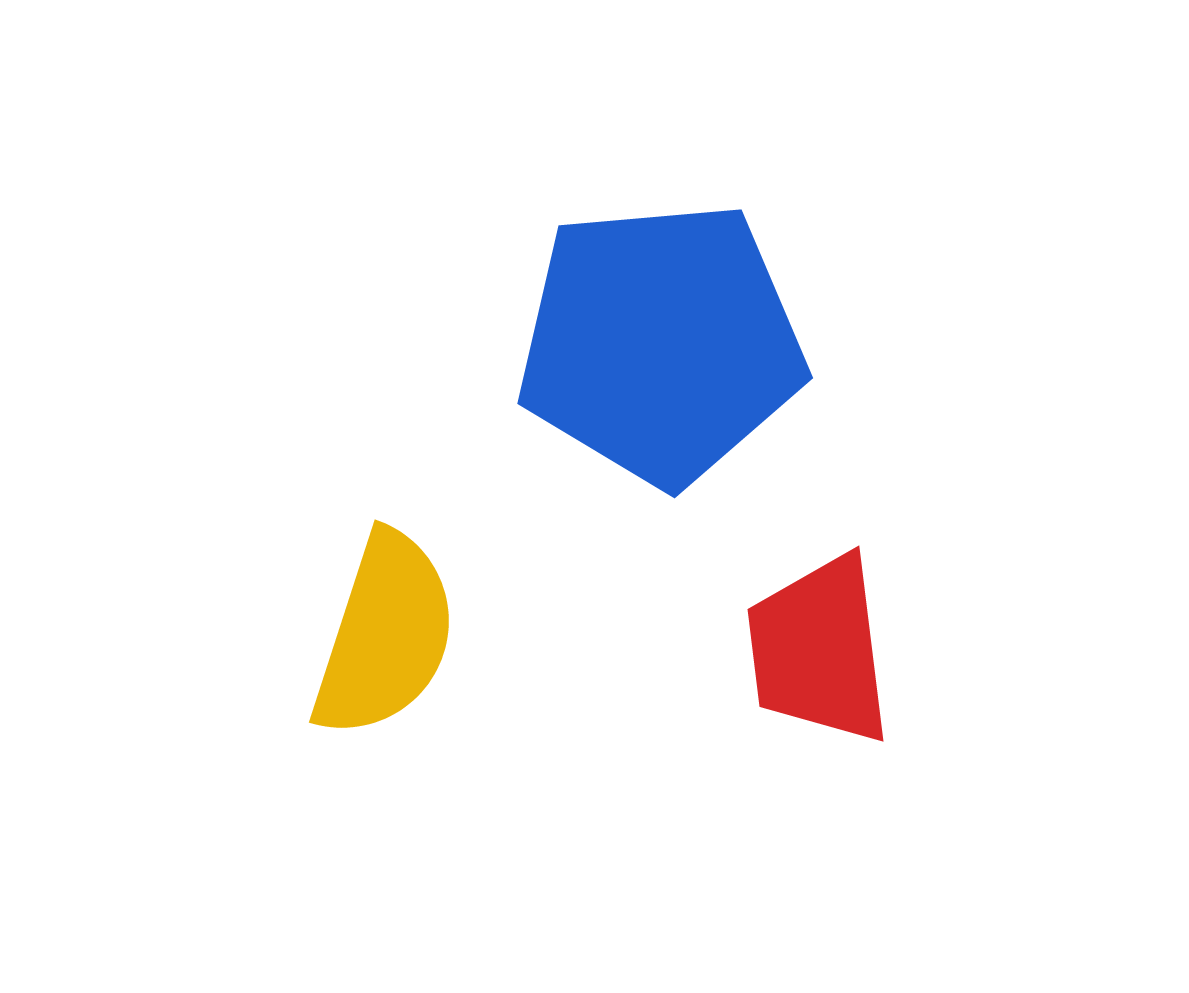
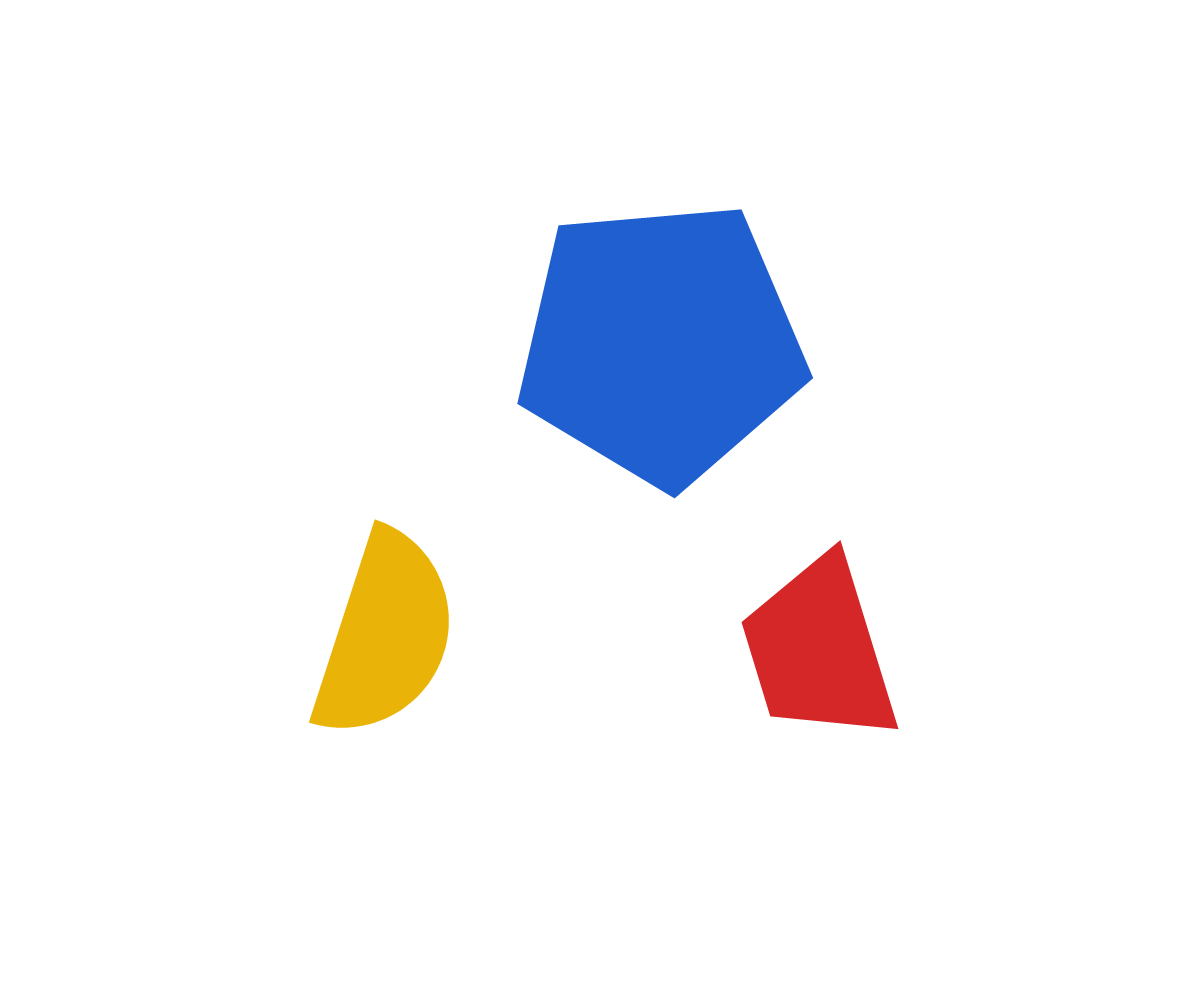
red trapezoid: rotated 10 degrees counterclockwise
